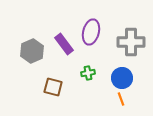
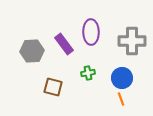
purple ellipse: rotated 15 degrees counterclockwise
gray cross: moved 1 px right, 1 px up
gray hexagon: rotated 20 degrees clockwise
